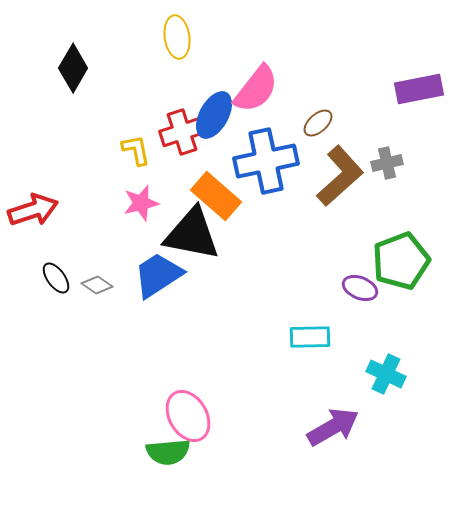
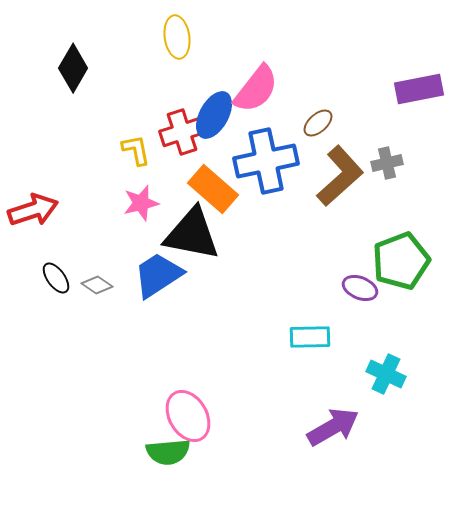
orange rectangle: moved 3 px left, 7 px up
